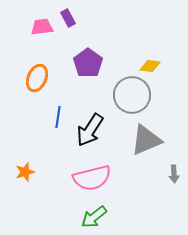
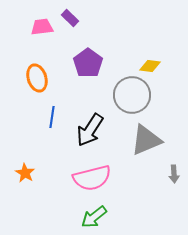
purple rectangle: moved 2 px right; rotated 18 degrees counterclockwise
orange ellipse: rotated 40 degrees counterclockwise
blue line: moved 6 px left
orange star: moved 1 px down; rotated 24 degrees counterclockwise
